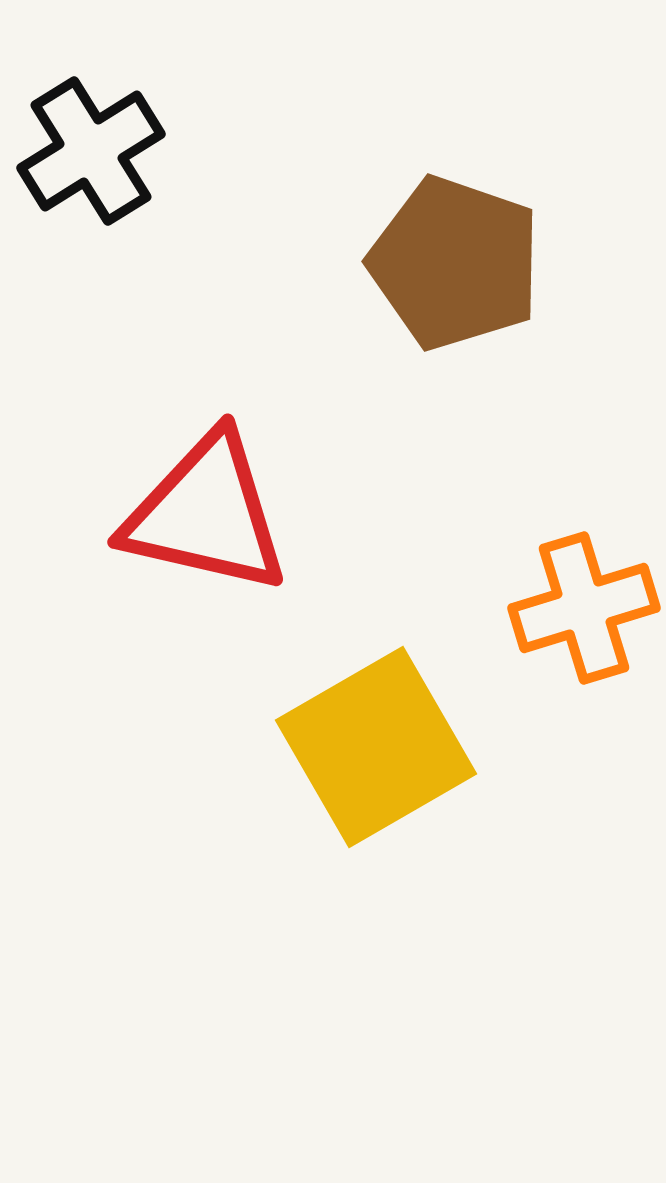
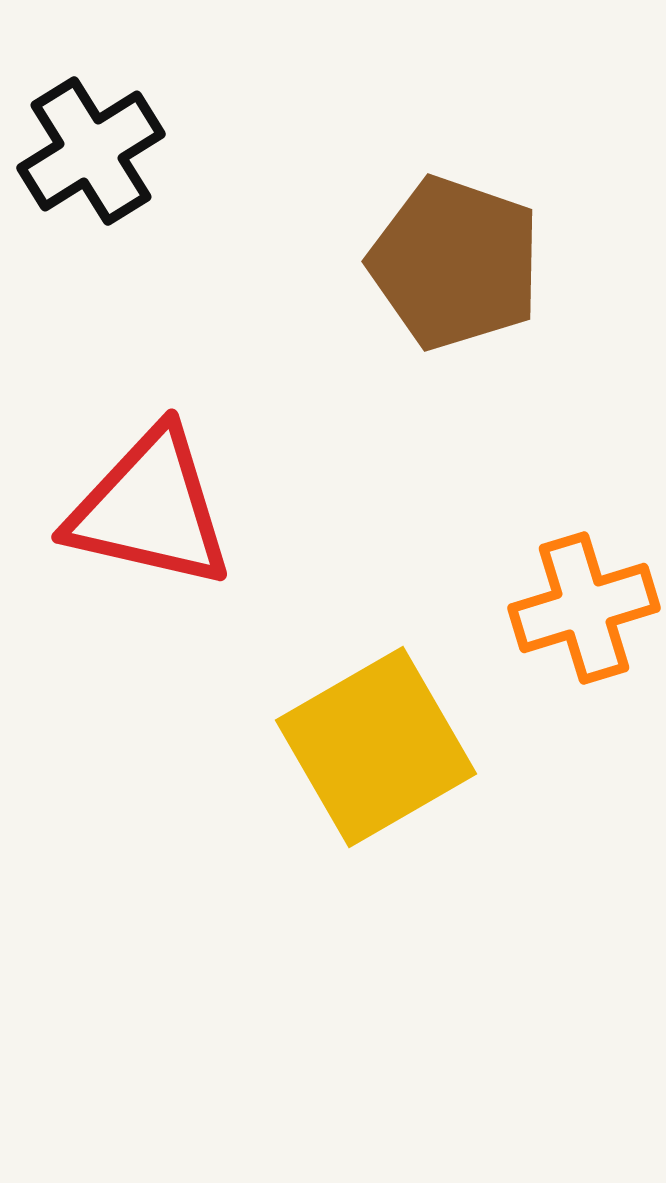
red triangle: moved 56 px left, 5 px up
